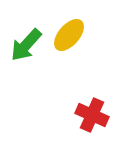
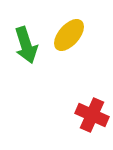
green arrow: rotated 60 degrees counterclockwise
